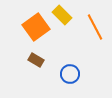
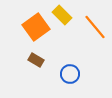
orange line: rotated 12 degrees counterclockwise
